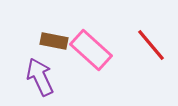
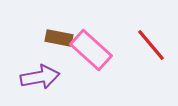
brown rectangle: moved 5 px right, 3 px up
purple arrow: rotated 105 degrees clockwise
